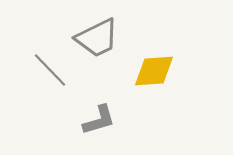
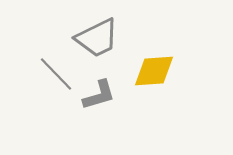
gray line: moved 6 px right, 4 px down
gray L-shape: moved 25 px up
